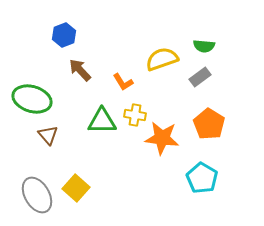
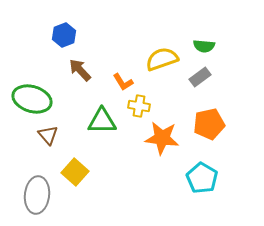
yellow cross: moved 4 px right, 9 px up
orange pentagon: rotated 28 degrees clockwise
yellow square: moved 1 px left, 16 px up
gray ellipse: rotated 36 degrees clockwise
